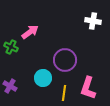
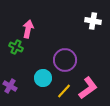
pink arrow: moved 2 px left, 3 px up; rotated 42 degrees counterclockwise
green cross: moved 5 px right
pink L-shape: rotated 145 degrees counterclockwise
yellow line: moved 2 px up; rotated 35 degrees clockwise
